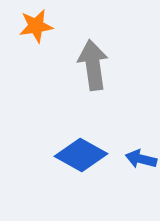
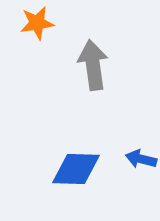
orange star: moved 1 px right, 3 px up
blue diamond: moved 5 px left, 14 px down; rotated 27 degrees counterclockwise
